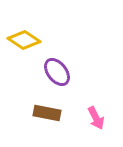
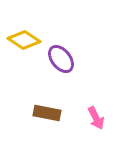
purple ellipse: moved 4 px right, 13 px up
